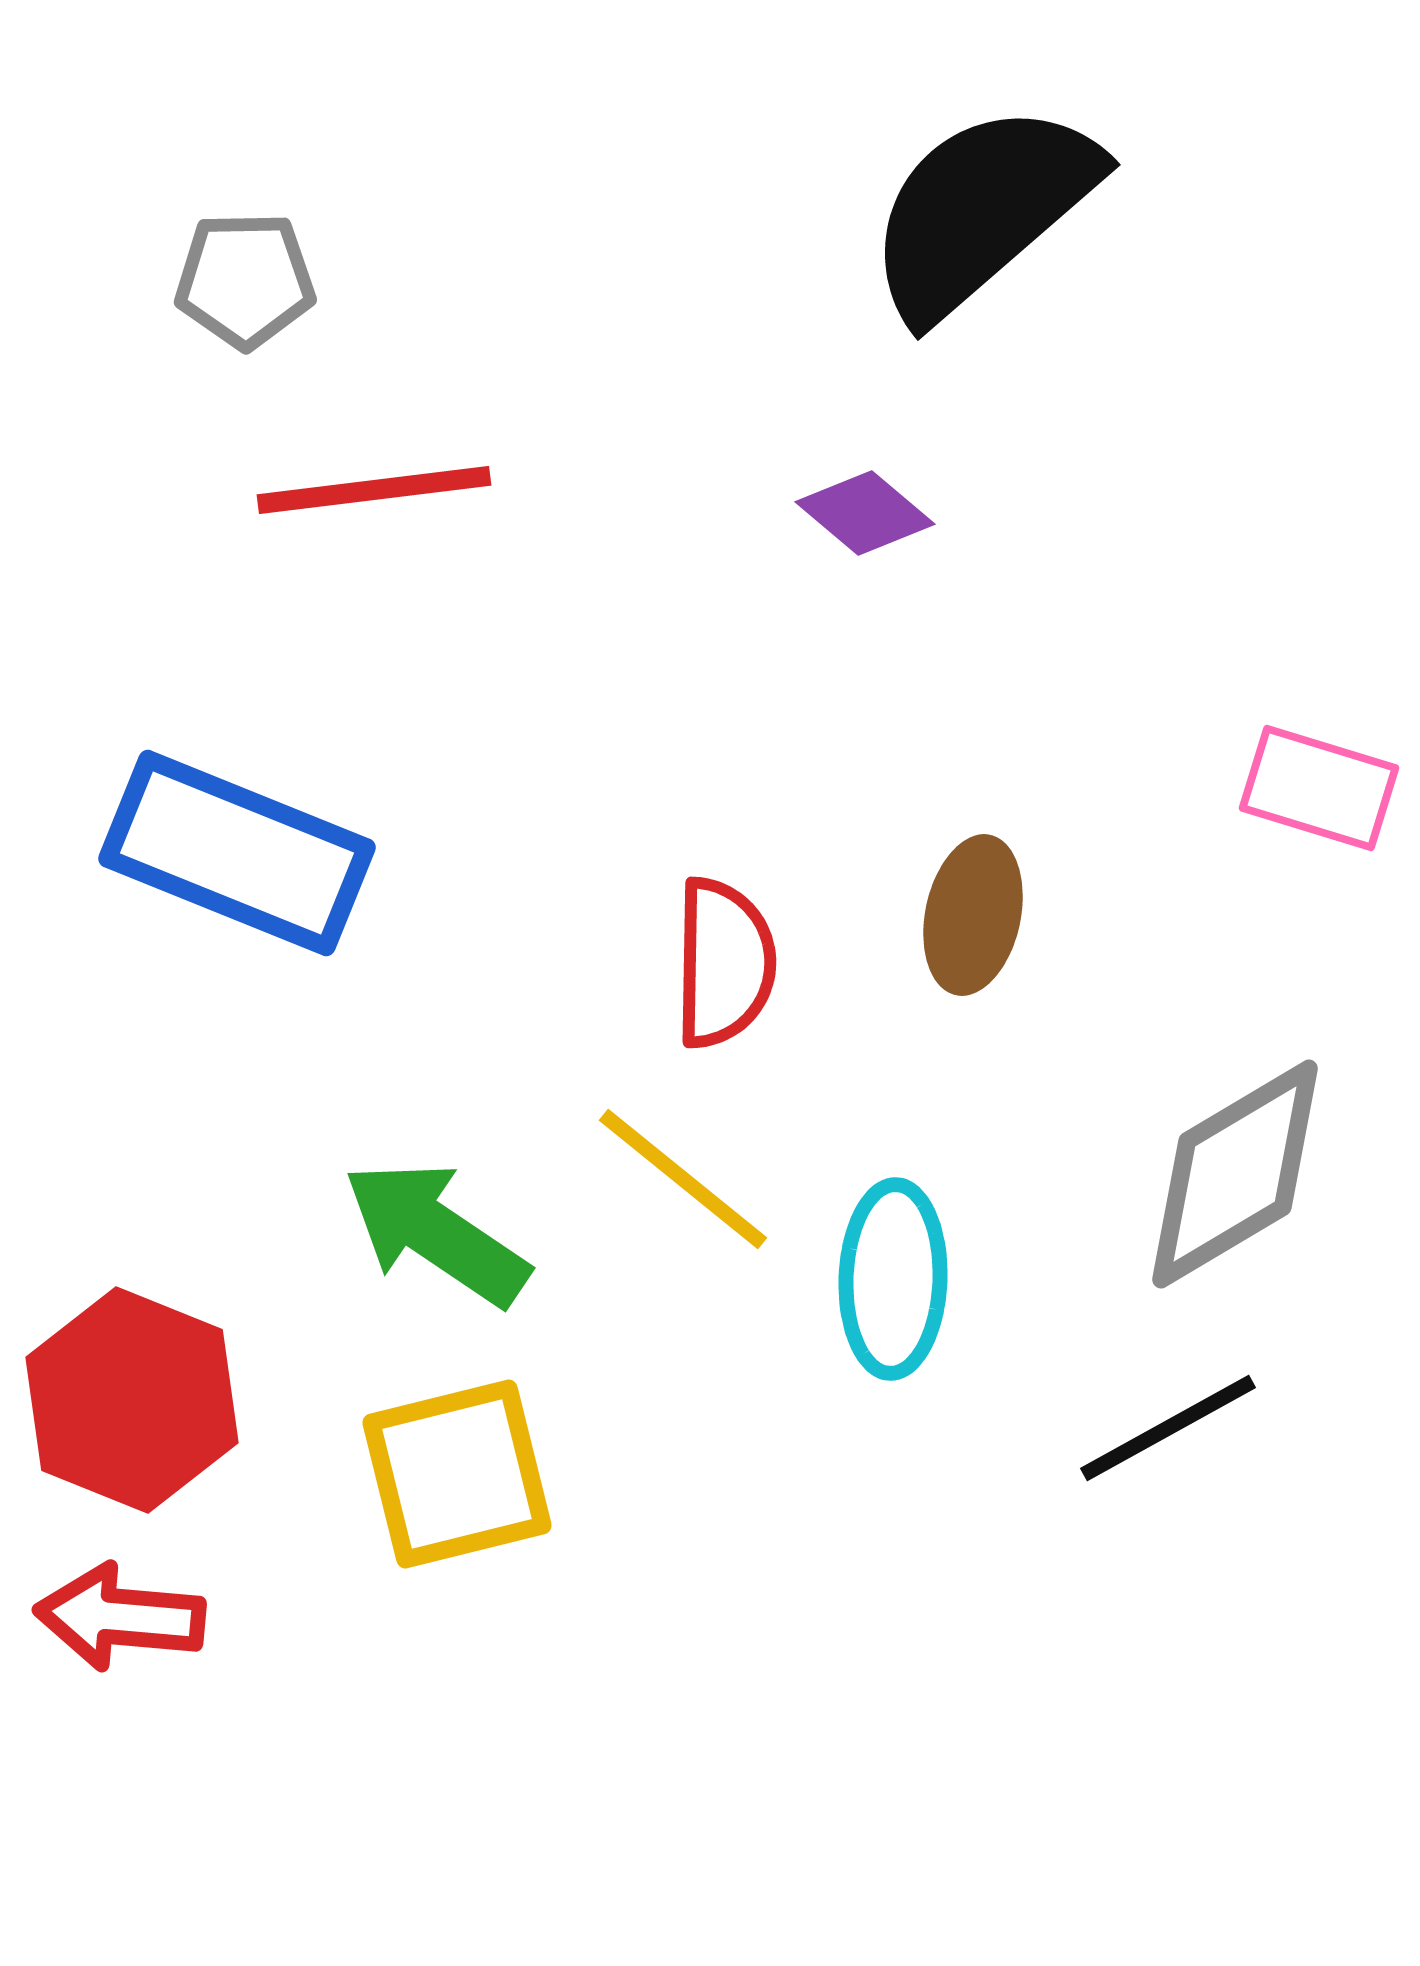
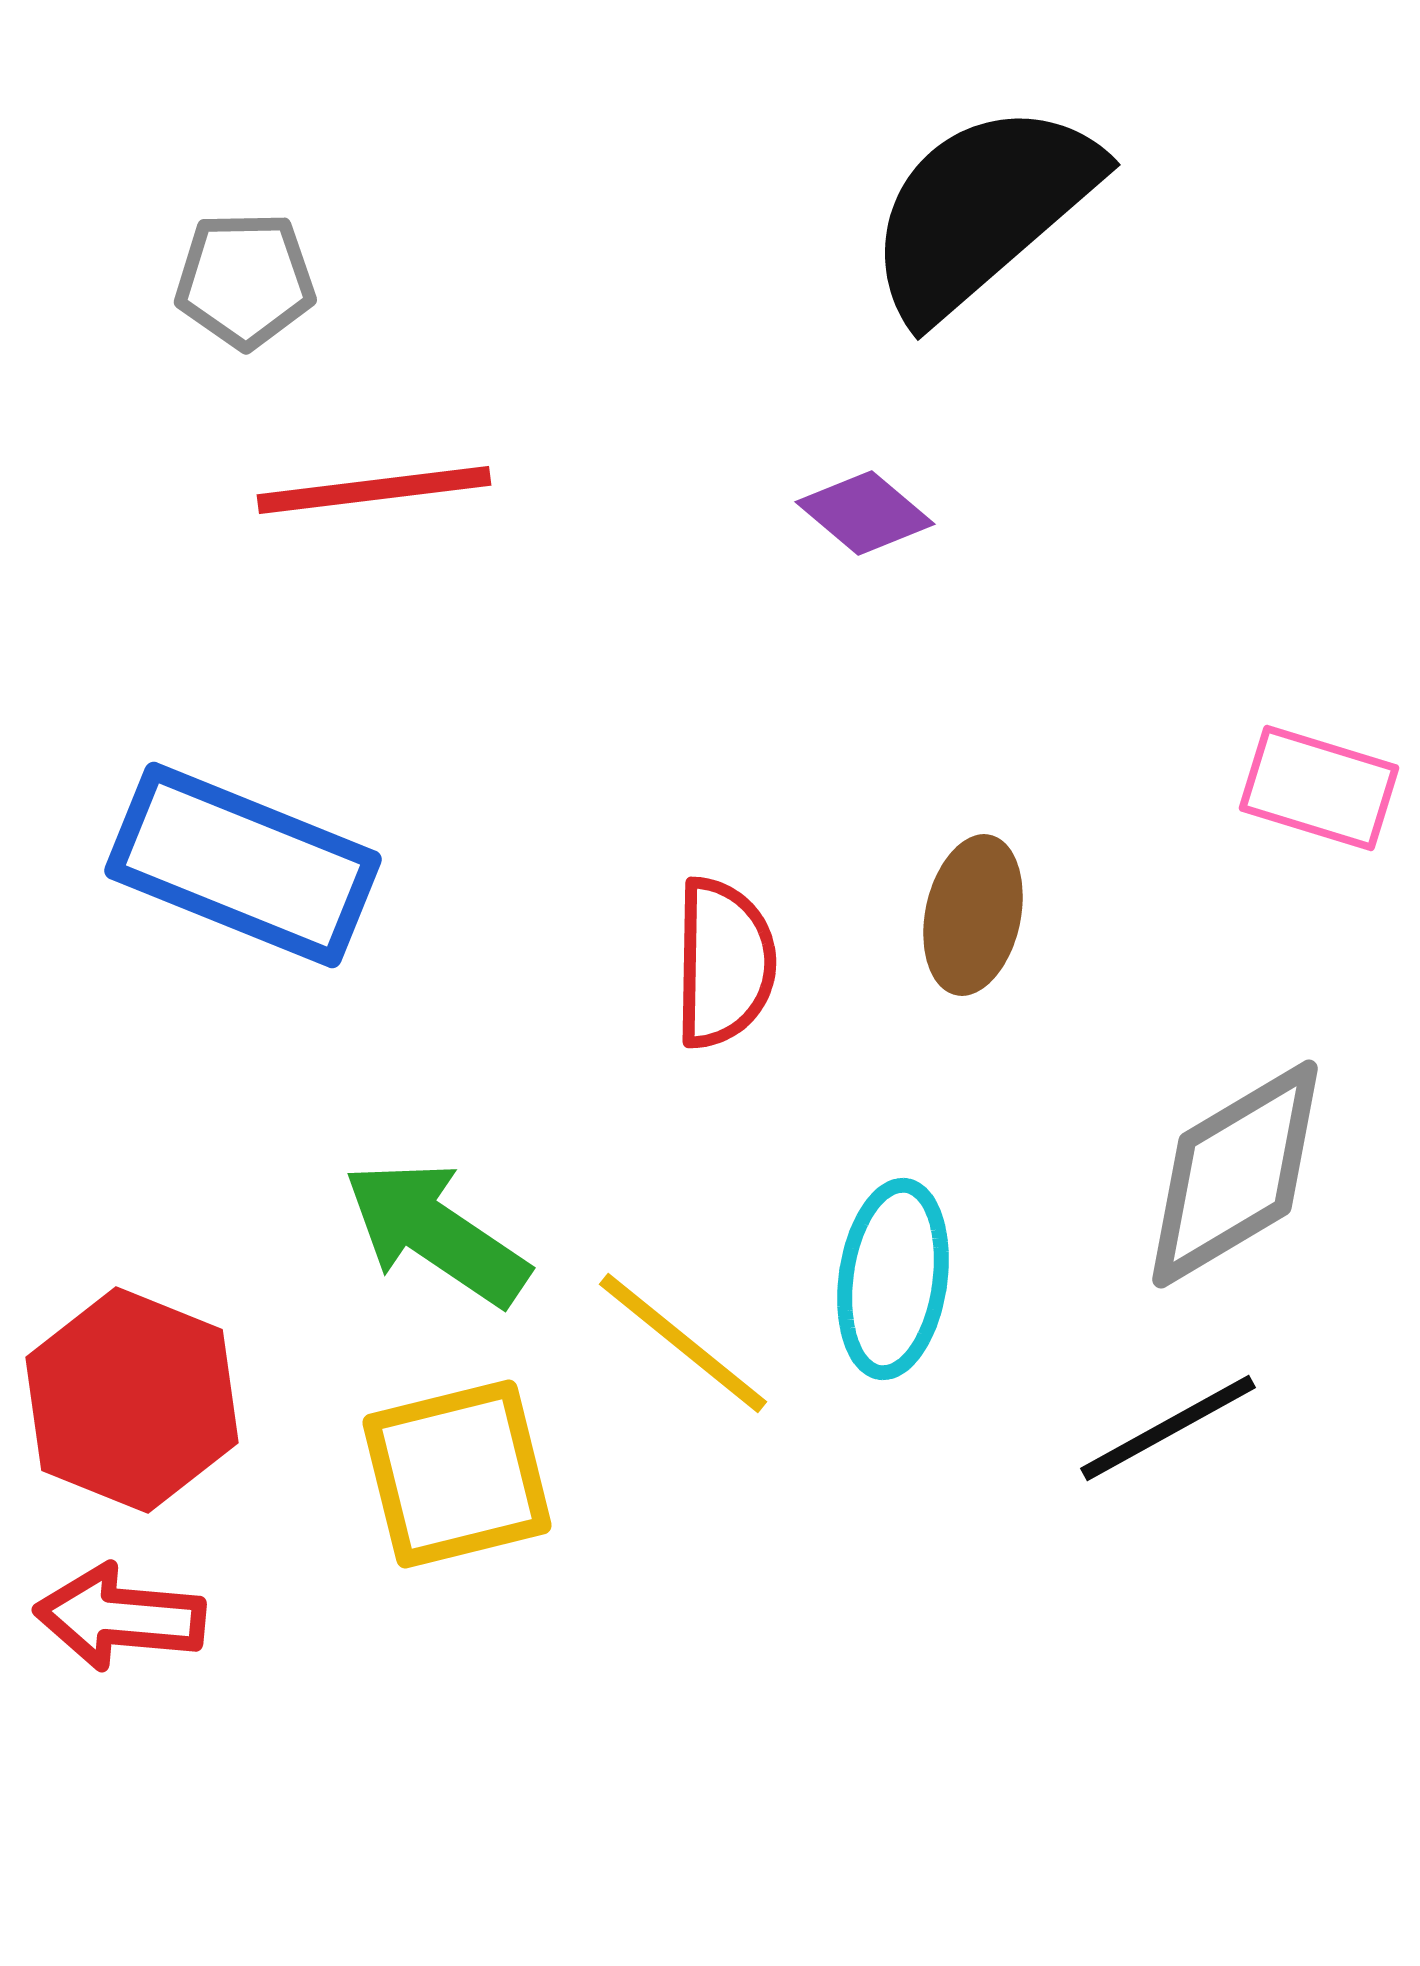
blue rectangle: moved 6 px right, 12 px down
yellow line: moved 164 px down
cyan ellipse: rotated 6 degrees clockwise
